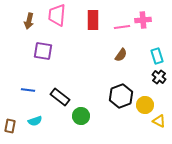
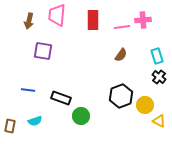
black rectangle: moved 1 px right, 1 px down; rotated 18 degrees counterclockwise
